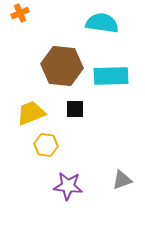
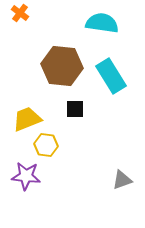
orange cross: rotated 30 degrees counterclockwise
cyan rectangle: rotated 60 degrees clockwise
yellow trapezoid: moved 4 px left, 6 px down
purple star: moved 42 px left, 10 px up
